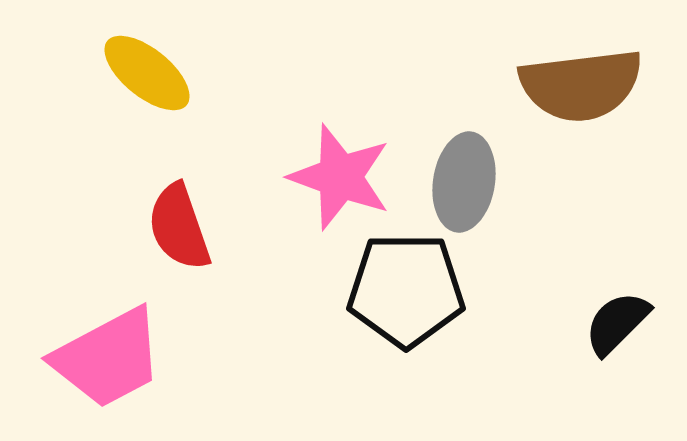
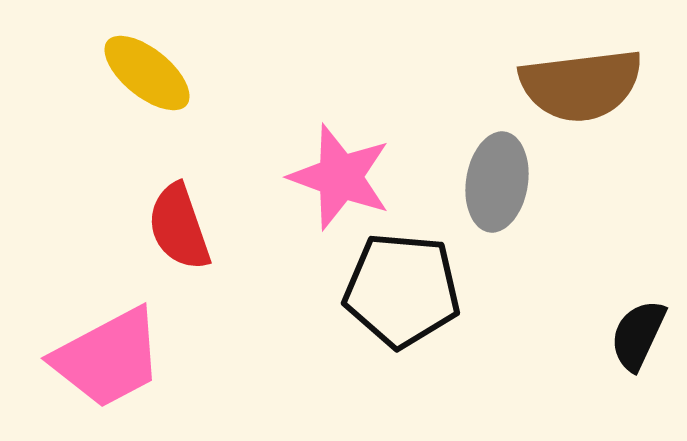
gray ellipse: moved 33 px right
black pentagon: moved 4 px left; rotated 5 degrees clockwise
black semicircle: moved 21 px right, 12 px down; rotated 20 degrees counterclockwise
